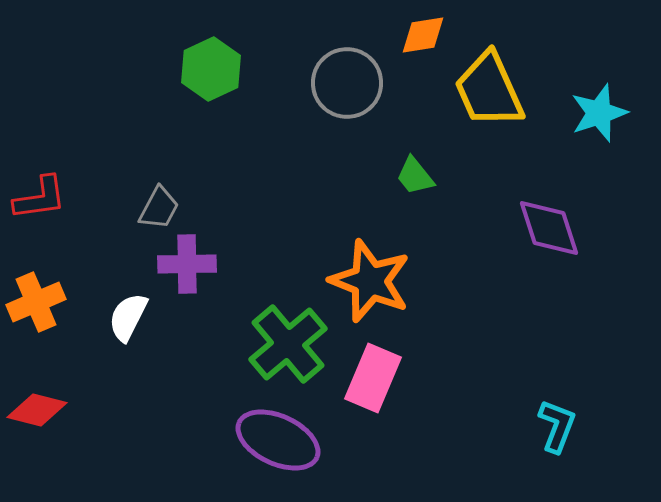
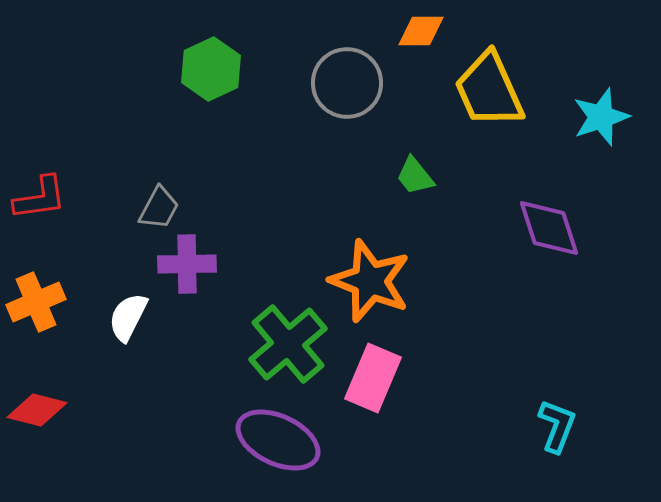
orange diamond: moved 2 px left, 4 px up; rotated 9 degrees clockwise
cyan star: moved 2 px right, 4 px down
